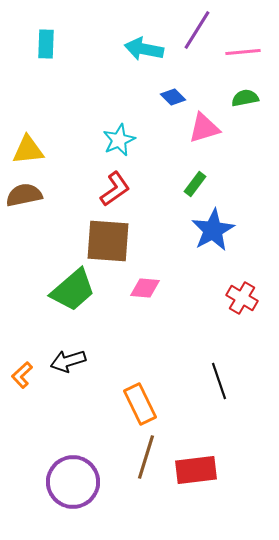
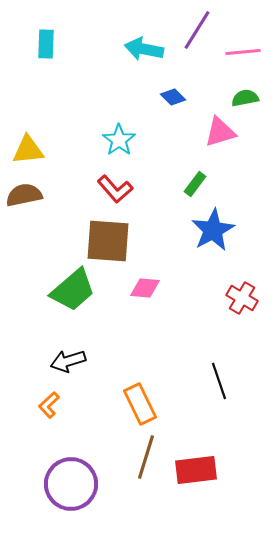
pink triangle: moved 16 px right, 4 px down
cyan star: rotated 12 degrees counterclockwise
red L-shape: rotated 84 degrees clockwise
orange L-shape: moved 27 px right, 30 px down
purple circle: moved 2 px left, 2 px down
